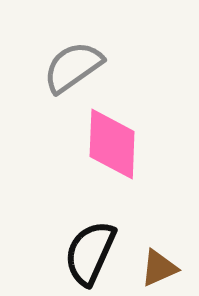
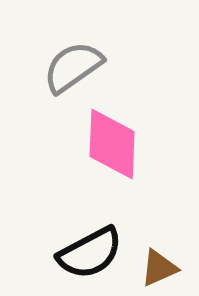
black semicircle: rotated 142 degrees counterclockwise
